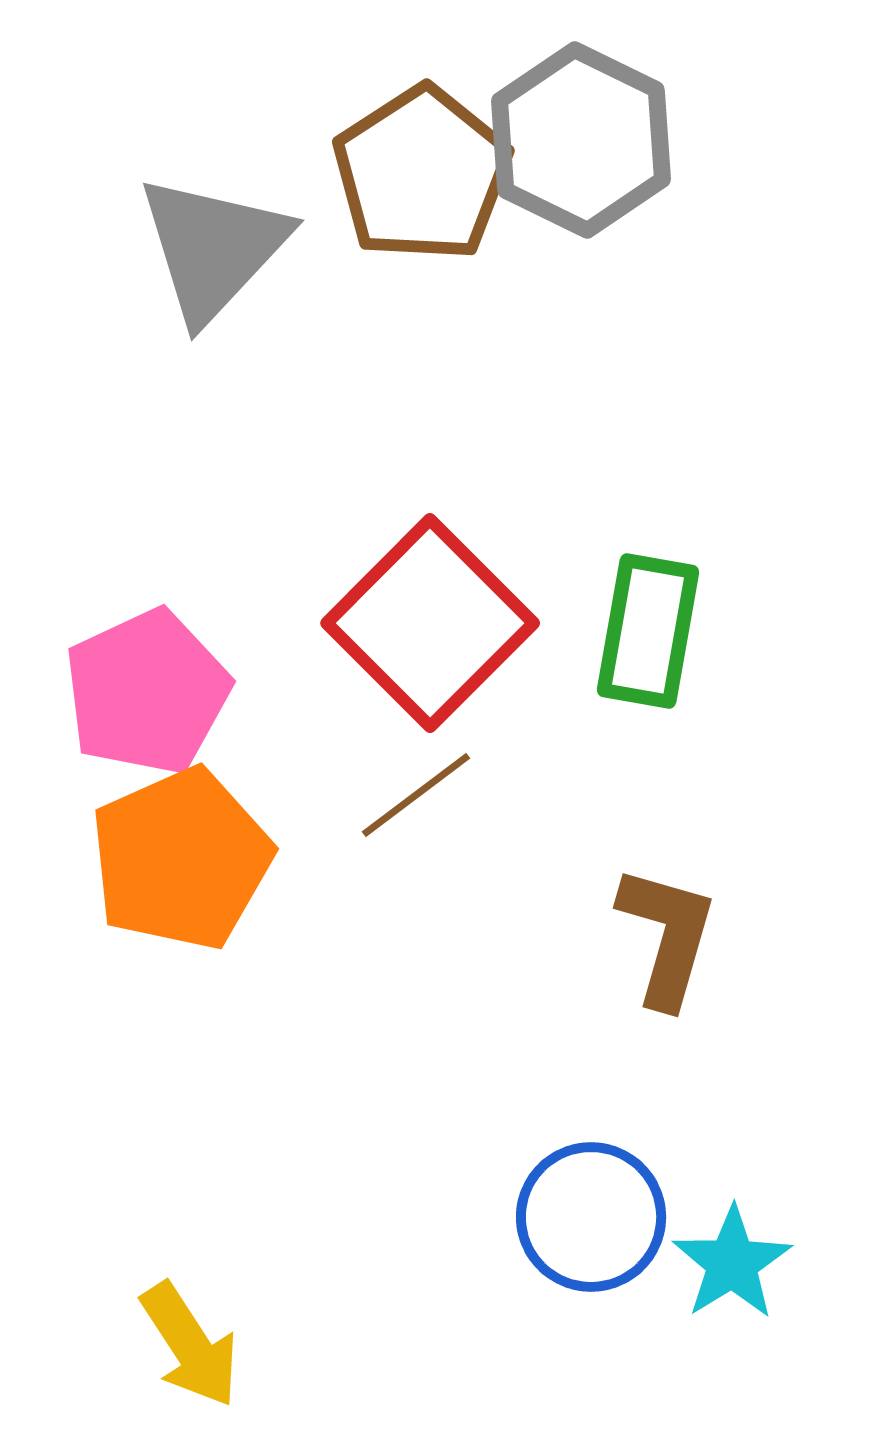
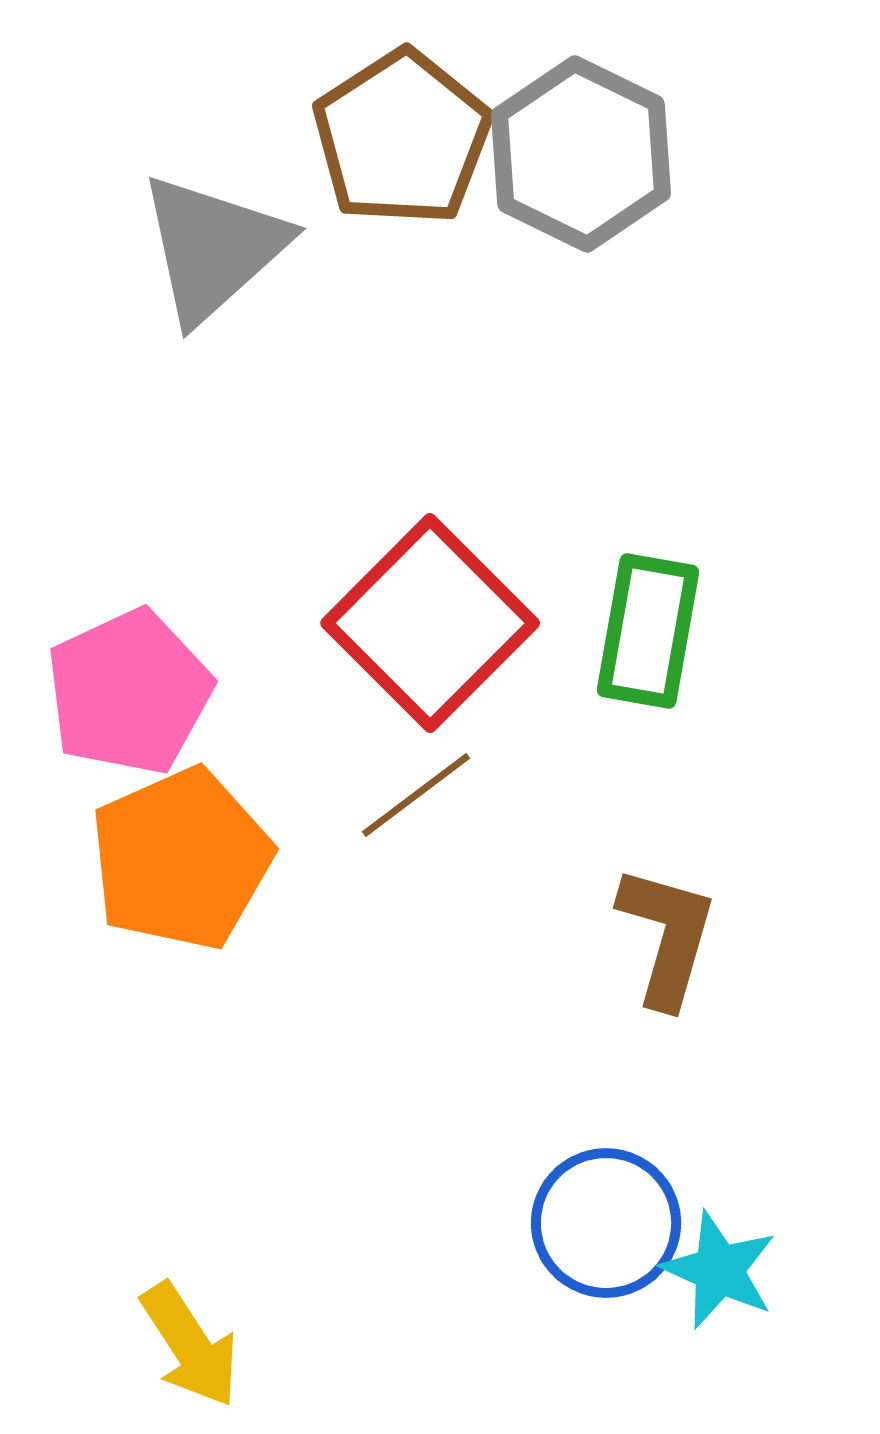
gray hexagon: moved 14 px down
brown pentagon: moved 20 px left, 36 px up
gray triangle: rotated 5 degrees clockwise
pink pentagon: moved 18 px left
blue circle: moved 15 px right, 6 px down
cyan star: moved 13 px left, 7 px down; rotated 16 degrees counterclockwise
